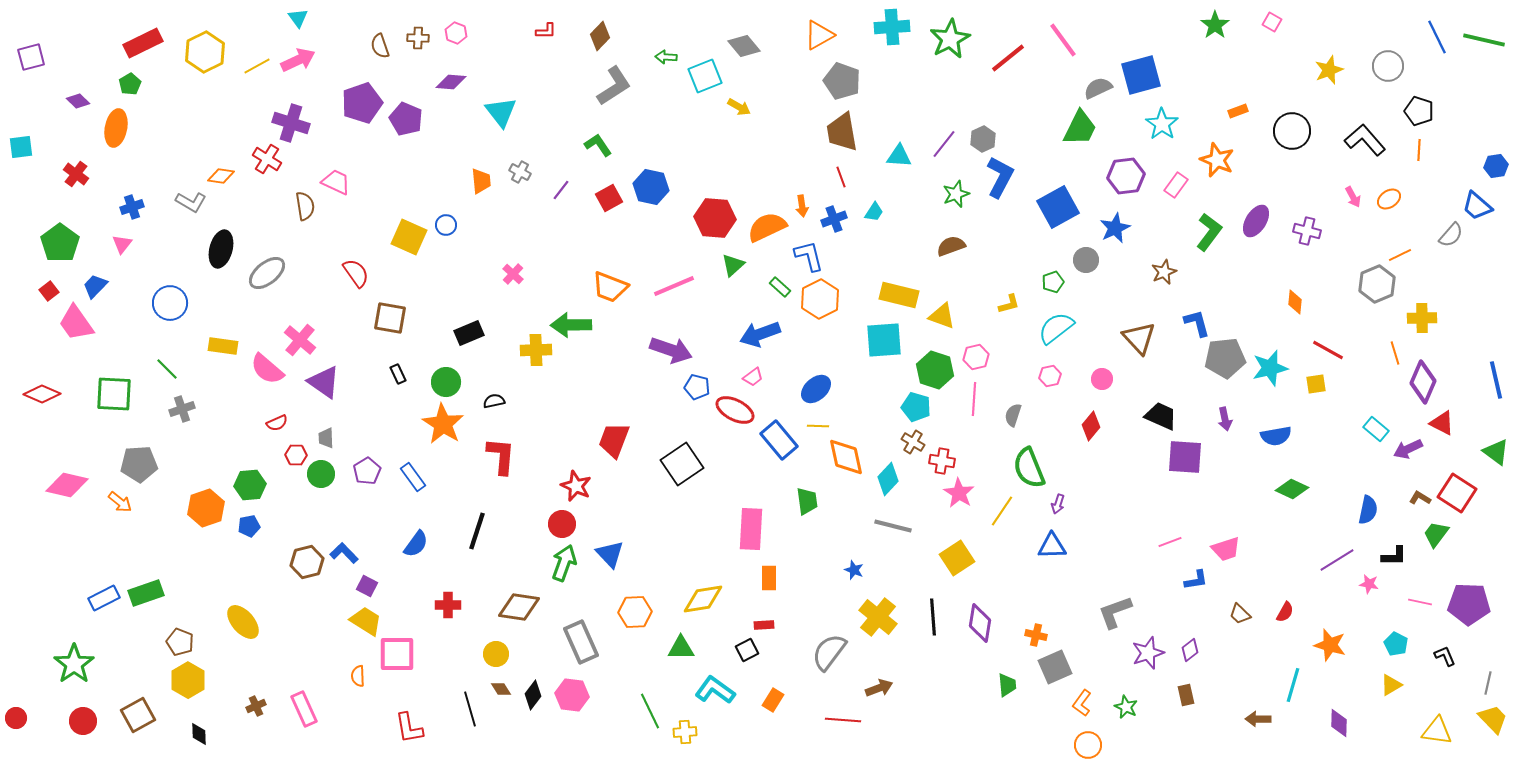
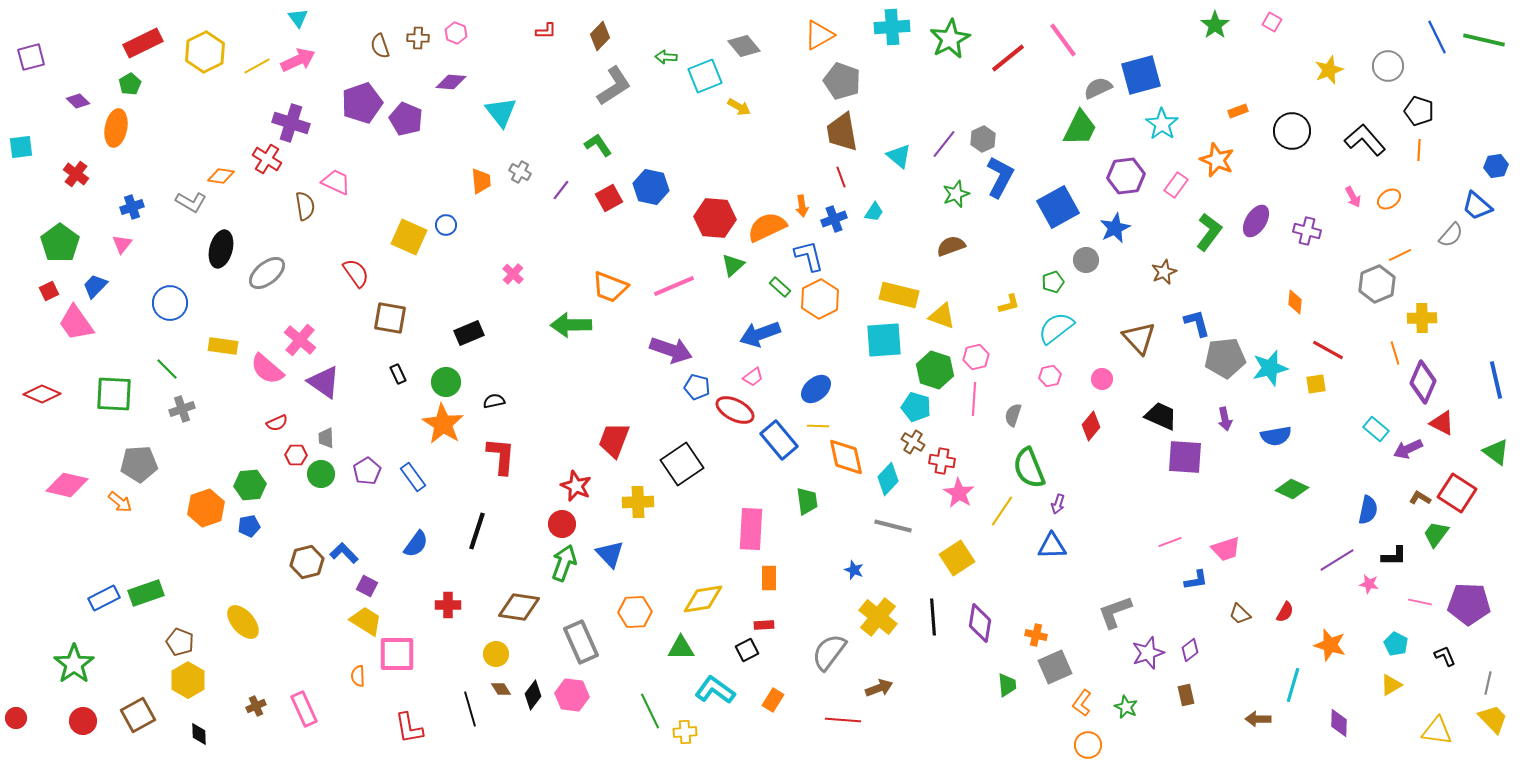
cyan triangle at (899, 156): rotated 36 degrees clockwise
red square at (49, 291): rotated 12 degrees clockwise
yellow cross at (536, 350): moved 102 px right, 152 px down
